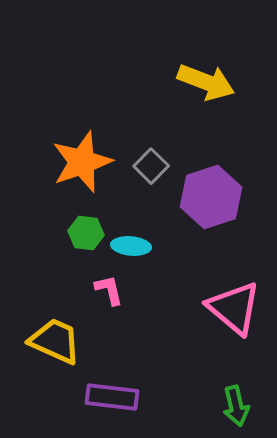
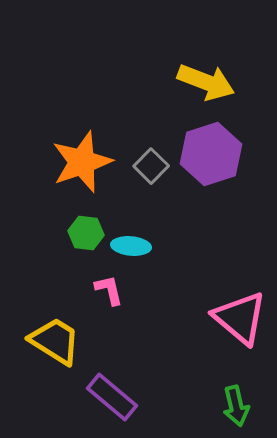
purple hexagon: moved 43 px up
pink triangle: moved 6 px right, 10 px down
yellow trapezoid: rotated 8 degrees clockwise
purple rectangle: rotated 33 degrees clockwise
